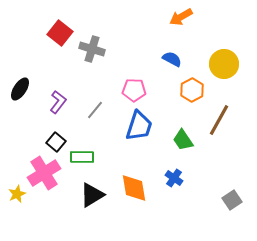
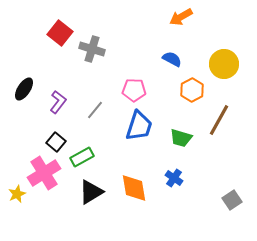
black ellipse: moved 4 px right
green trapezoid: moved 2 px left, 2 px up; rotated 40 degrees counterclockwise
green rectangle: rotated 30 degrees counterclockwise
black triangle: moved 1 px left, 3 px up
